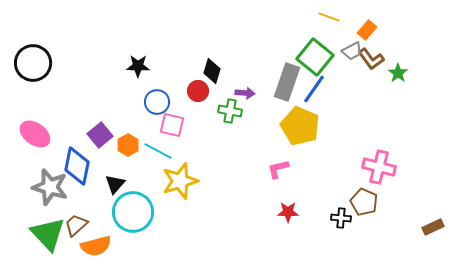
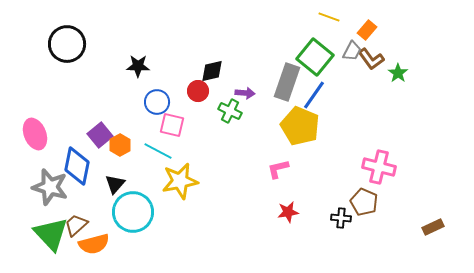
gray trapezoid: rotated 35 degrees counterclockwise
black circle: moved 34 px right, 19 px up
black diamond: rotated 60 degrees clockwise
blue line: moved 6 px down
green cross: rotated 15 degrees clockwise
pink ellipse: rotated 32 degrees clockwise
orange hexagon: moved 8 px left
yellow star: rotated 6 degrees clockwise
red star: rotated 10 degrees counterclockwise
green triangle: moved 3 px right
orange semicircle: moved 2 px left, 2 px up
